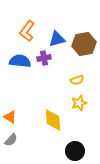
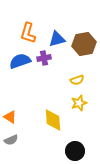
orange L-shape: moved 1 px right, 2 px down; rotated 20 degrees counterclockwise
blue semicircle: rotated 25 degrees counterclockwise
gray semicircle: rotated 24 degrees clockwise
